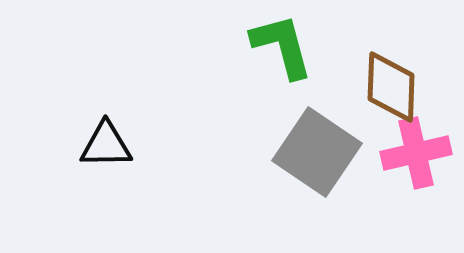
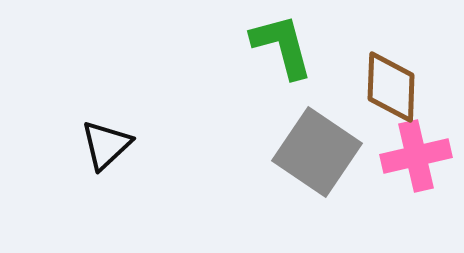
black triangle: rotated 42 degrees counterclockwise
pink cross: moved 3 px down
